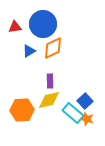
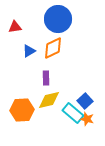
blue circle: moved 15 px right, 5 px up
purple rectangle: moved 4 px left, 3 px up
